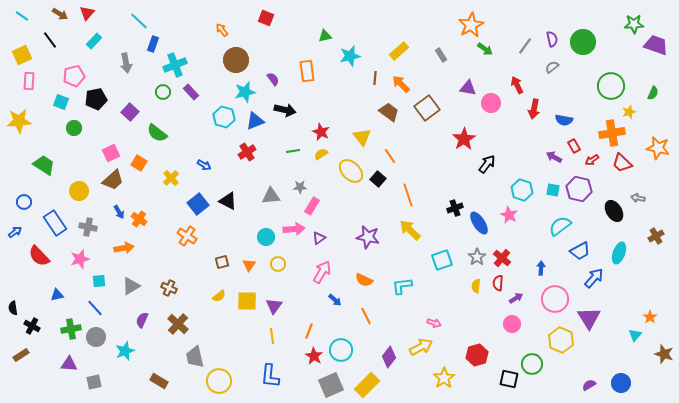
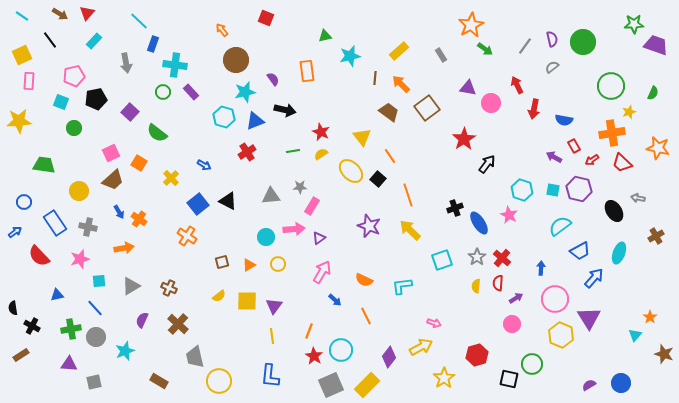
cyan cross at (175, 65): rotated 30 degrees clockwise
green trapezoid at (44, 165): rotated 25 degrees counterclockwise
purple star at (368, 237): moved 1 px right, 11 px up; rotated 10 degrees clockwise
orange triangle at (249, 265): rotated 24 degrees clockwise
yellow hexagon at (561, 340): moved 5 px up
